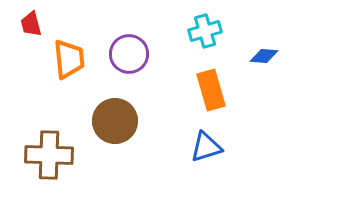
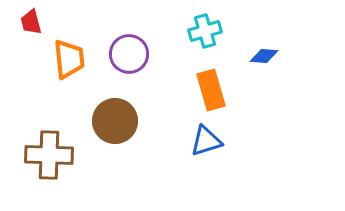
red trapezoid: moved 2 px up
blue triangle: moved 6 px up
